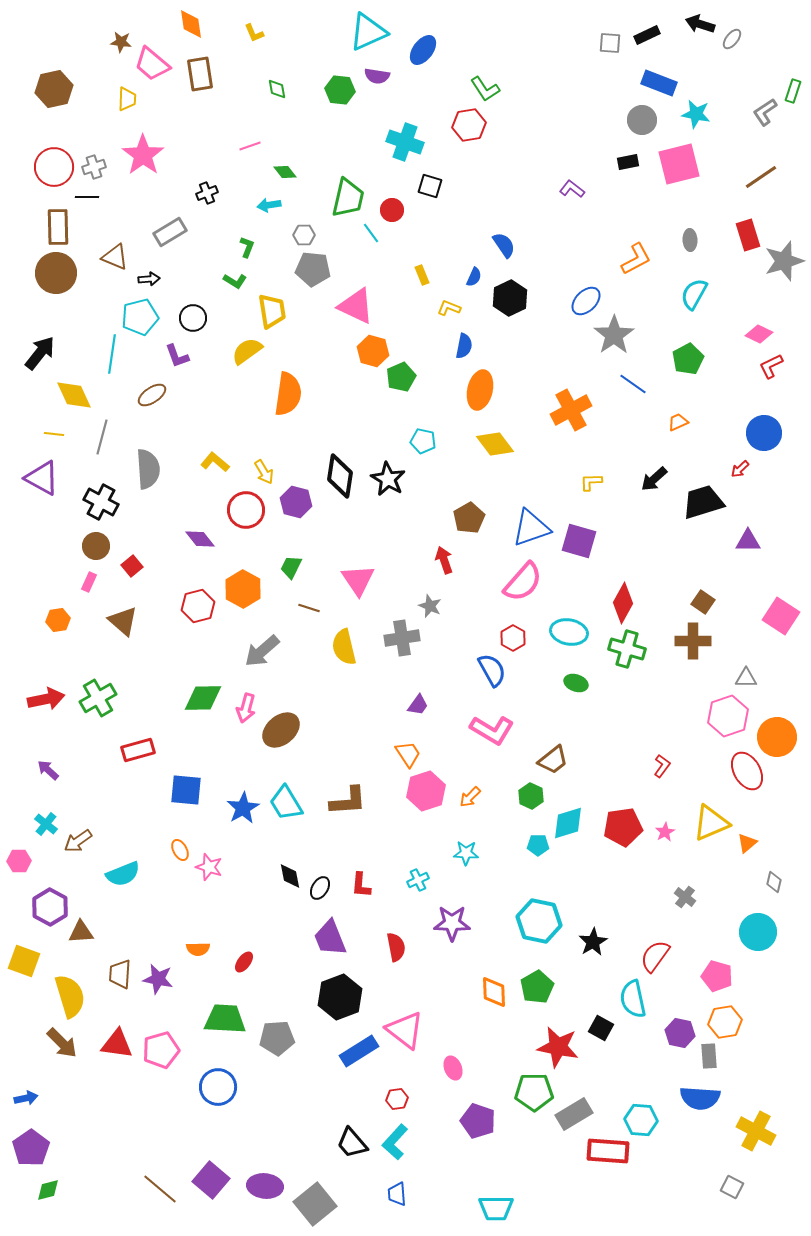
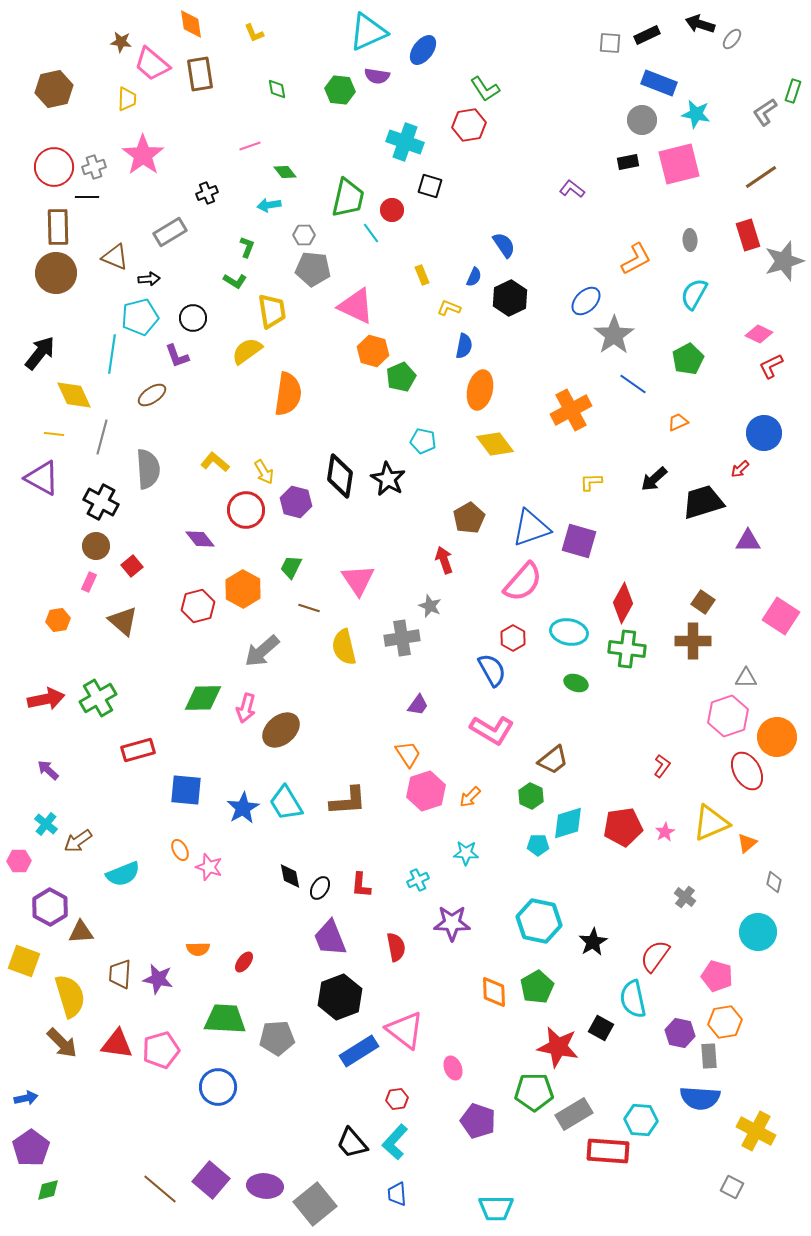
green cross at (627, 649): rotated 9 degrees counterclockwise
